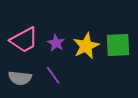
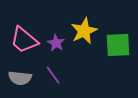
pink trapezoid: rotated 68 degrees clockwise
yellow star: moved 2 px left, 15 px up
